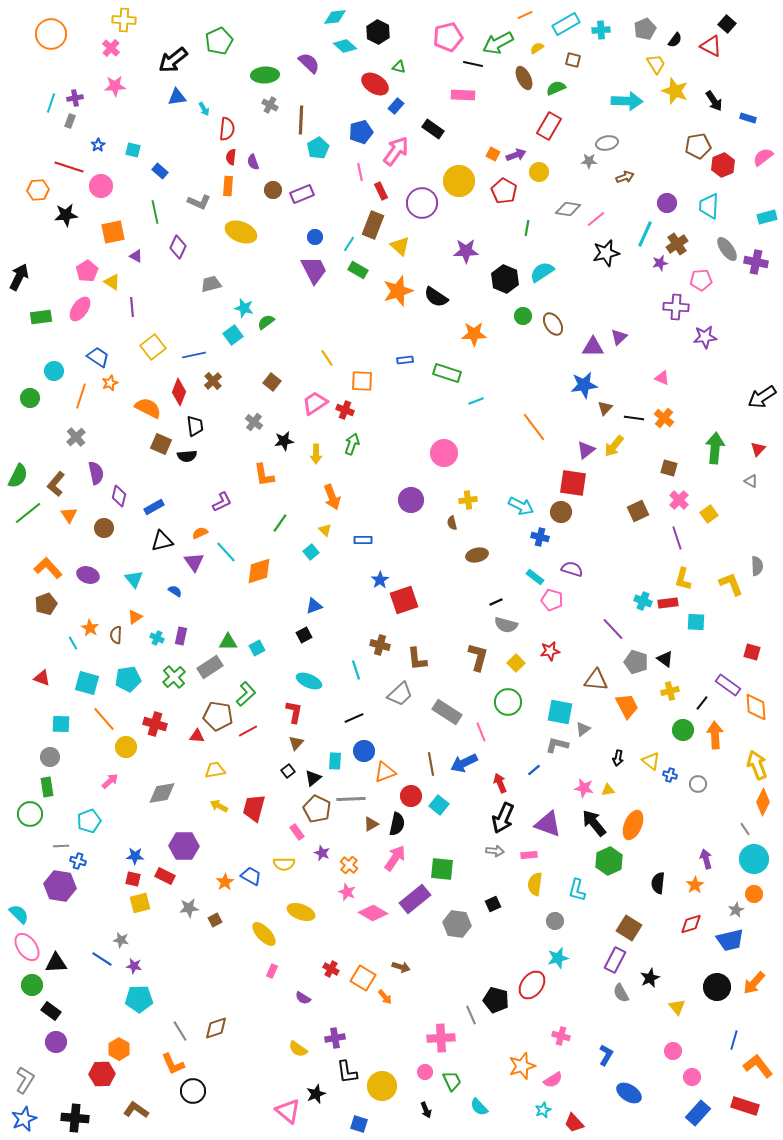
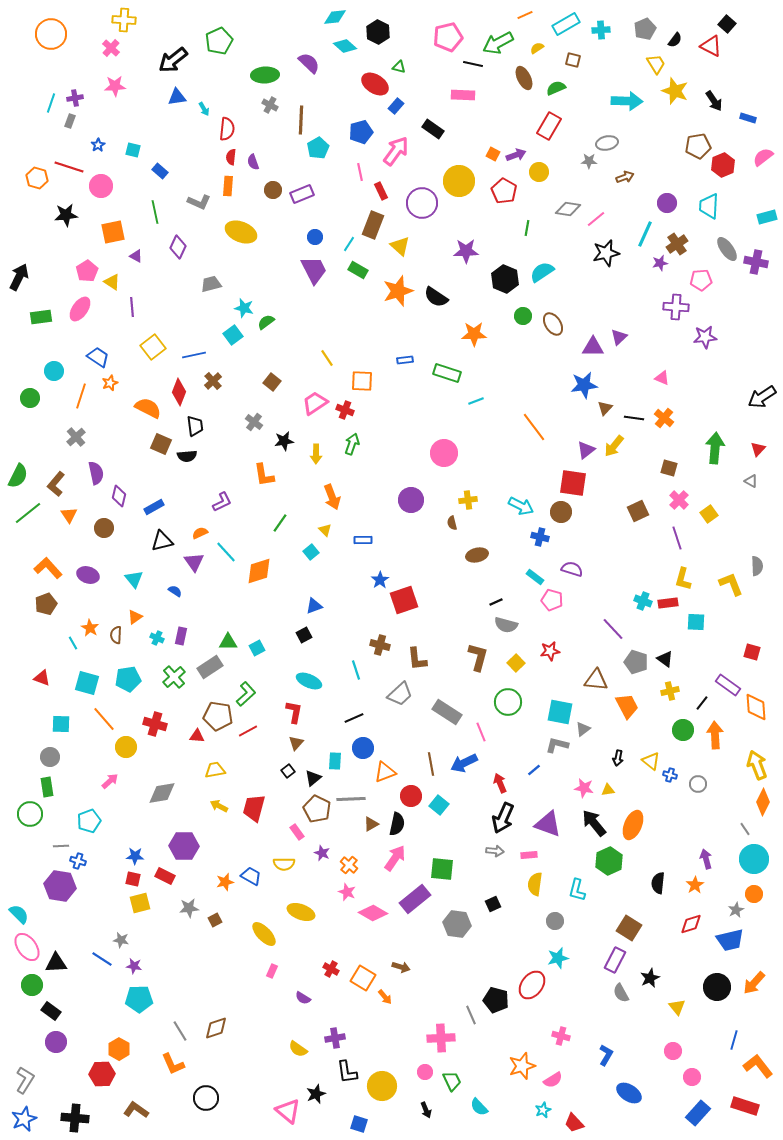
orange hexagon at (38, 190): moved 1 px left, 12 px up; rotated 20 degrees clockwise
blue circle at (364, 751): moved 1 px left, 3 px up
orange star at (225, 882): rotated 18 degrees clockwise
black circle at (193, 1091): moved 13 px right, 7 px down
